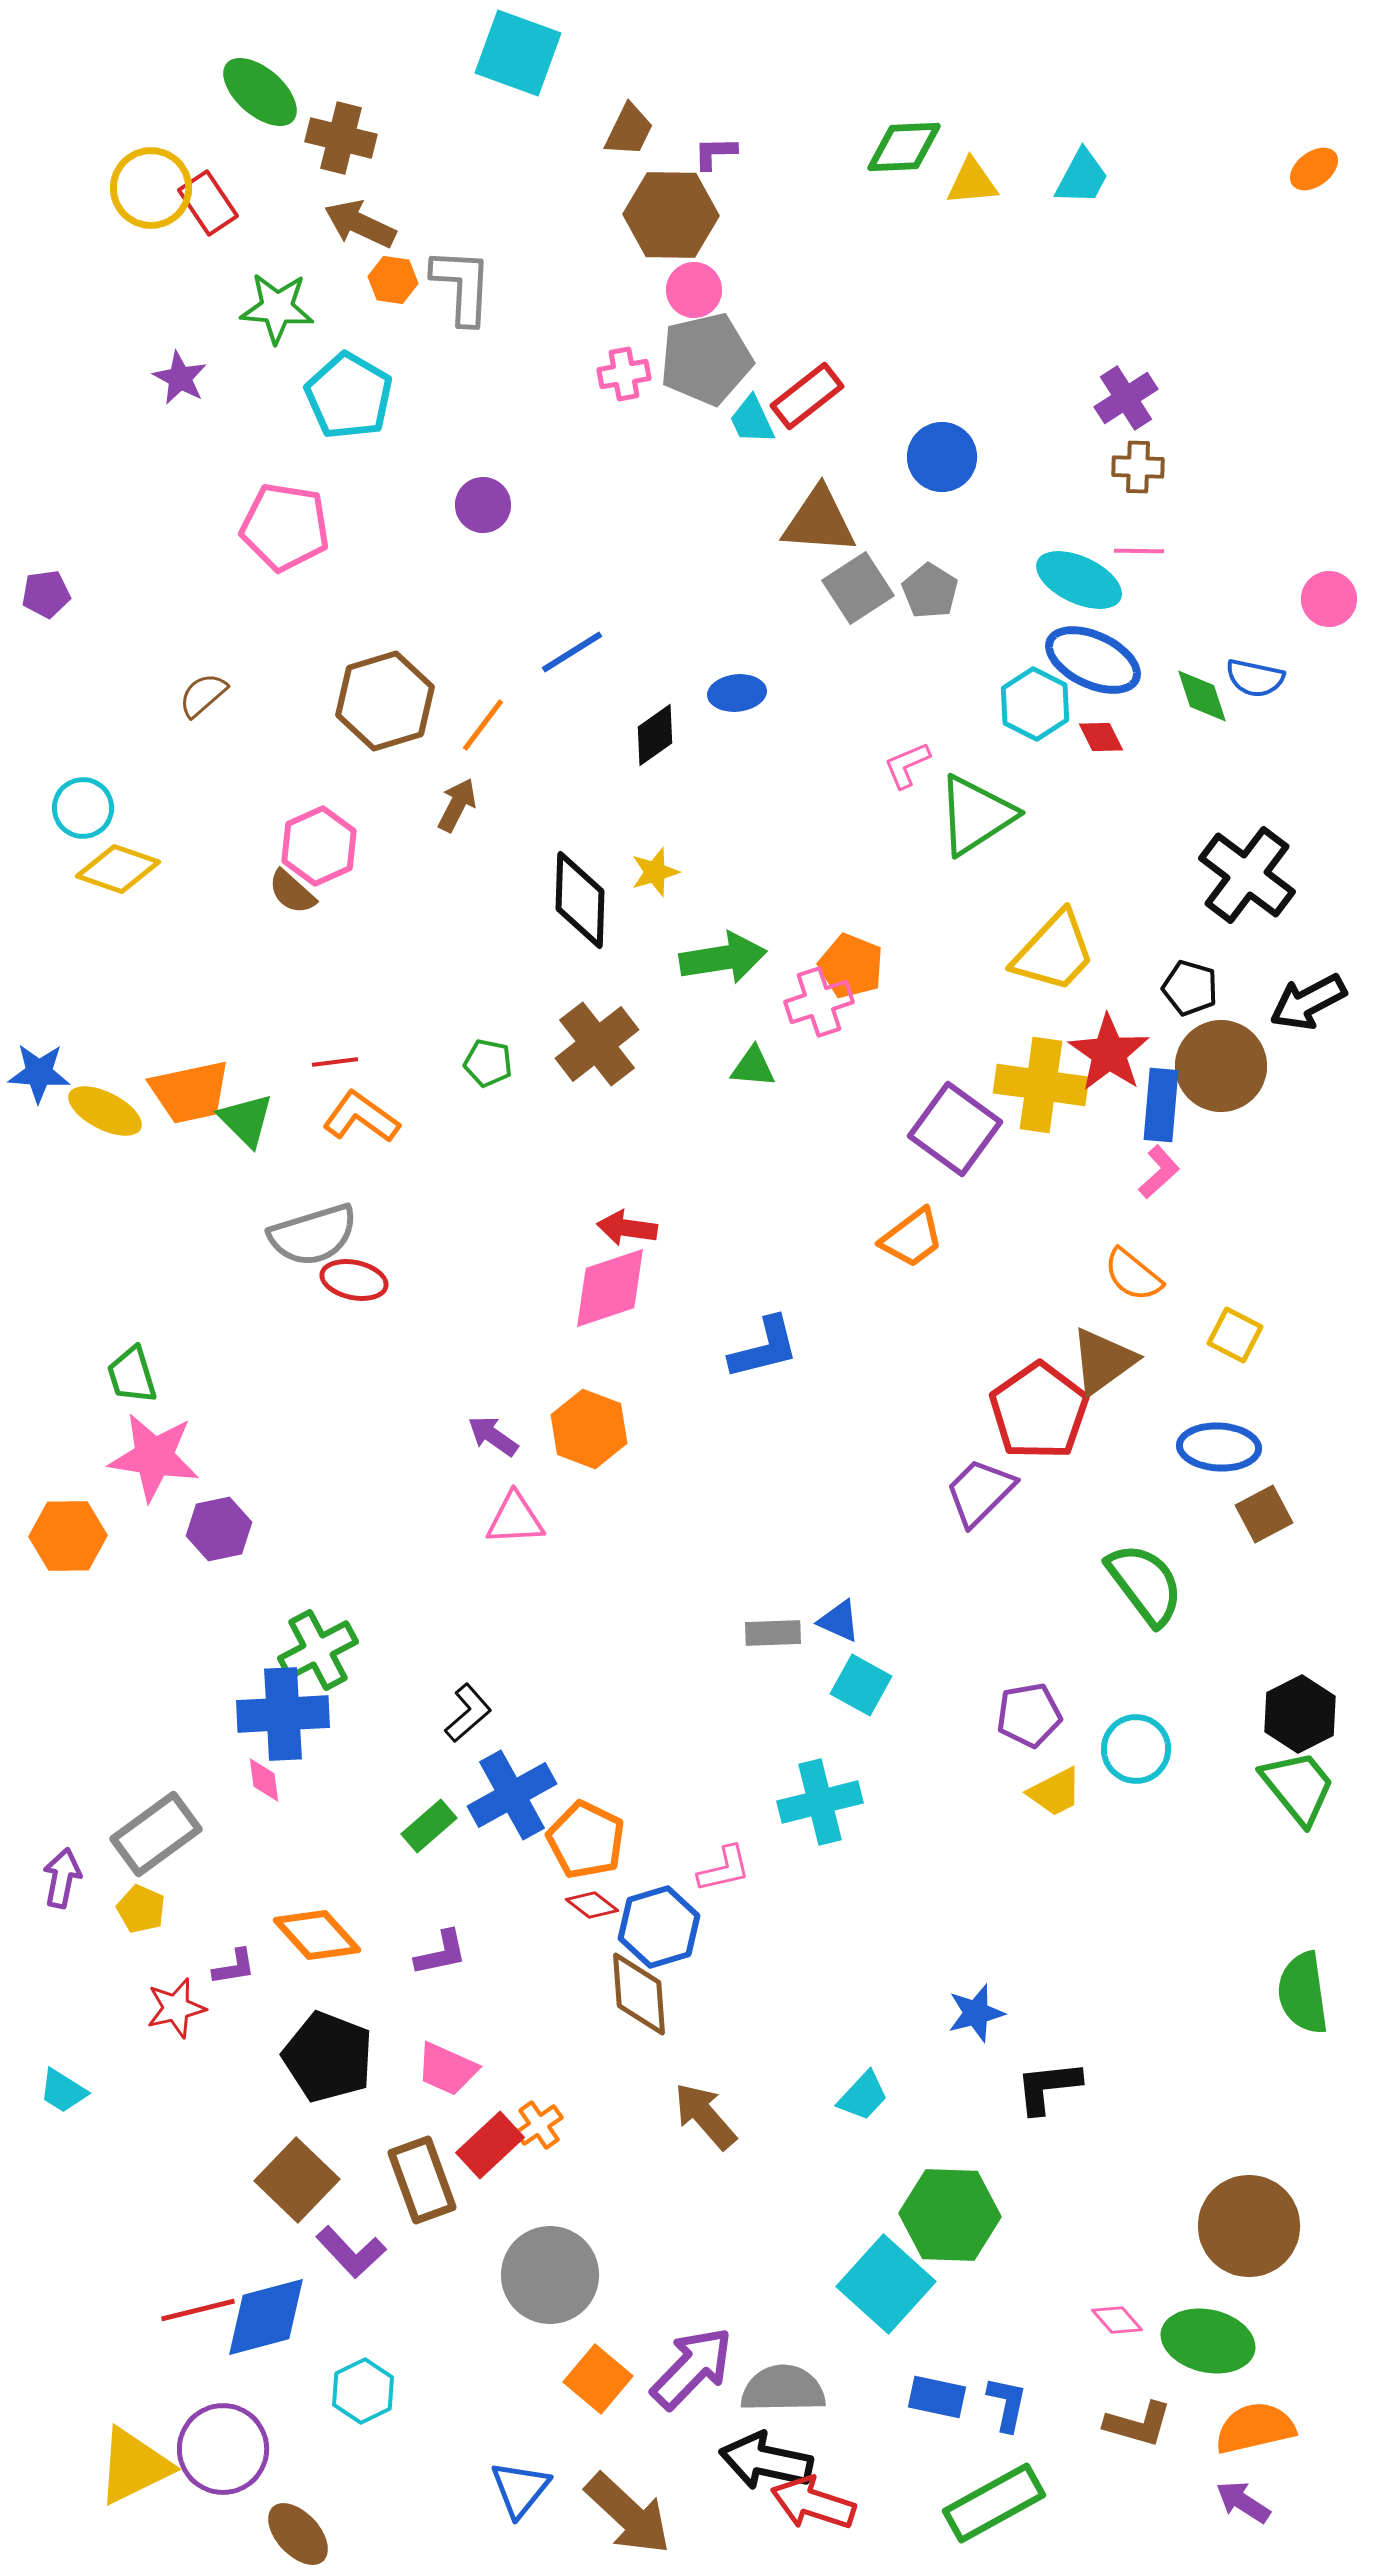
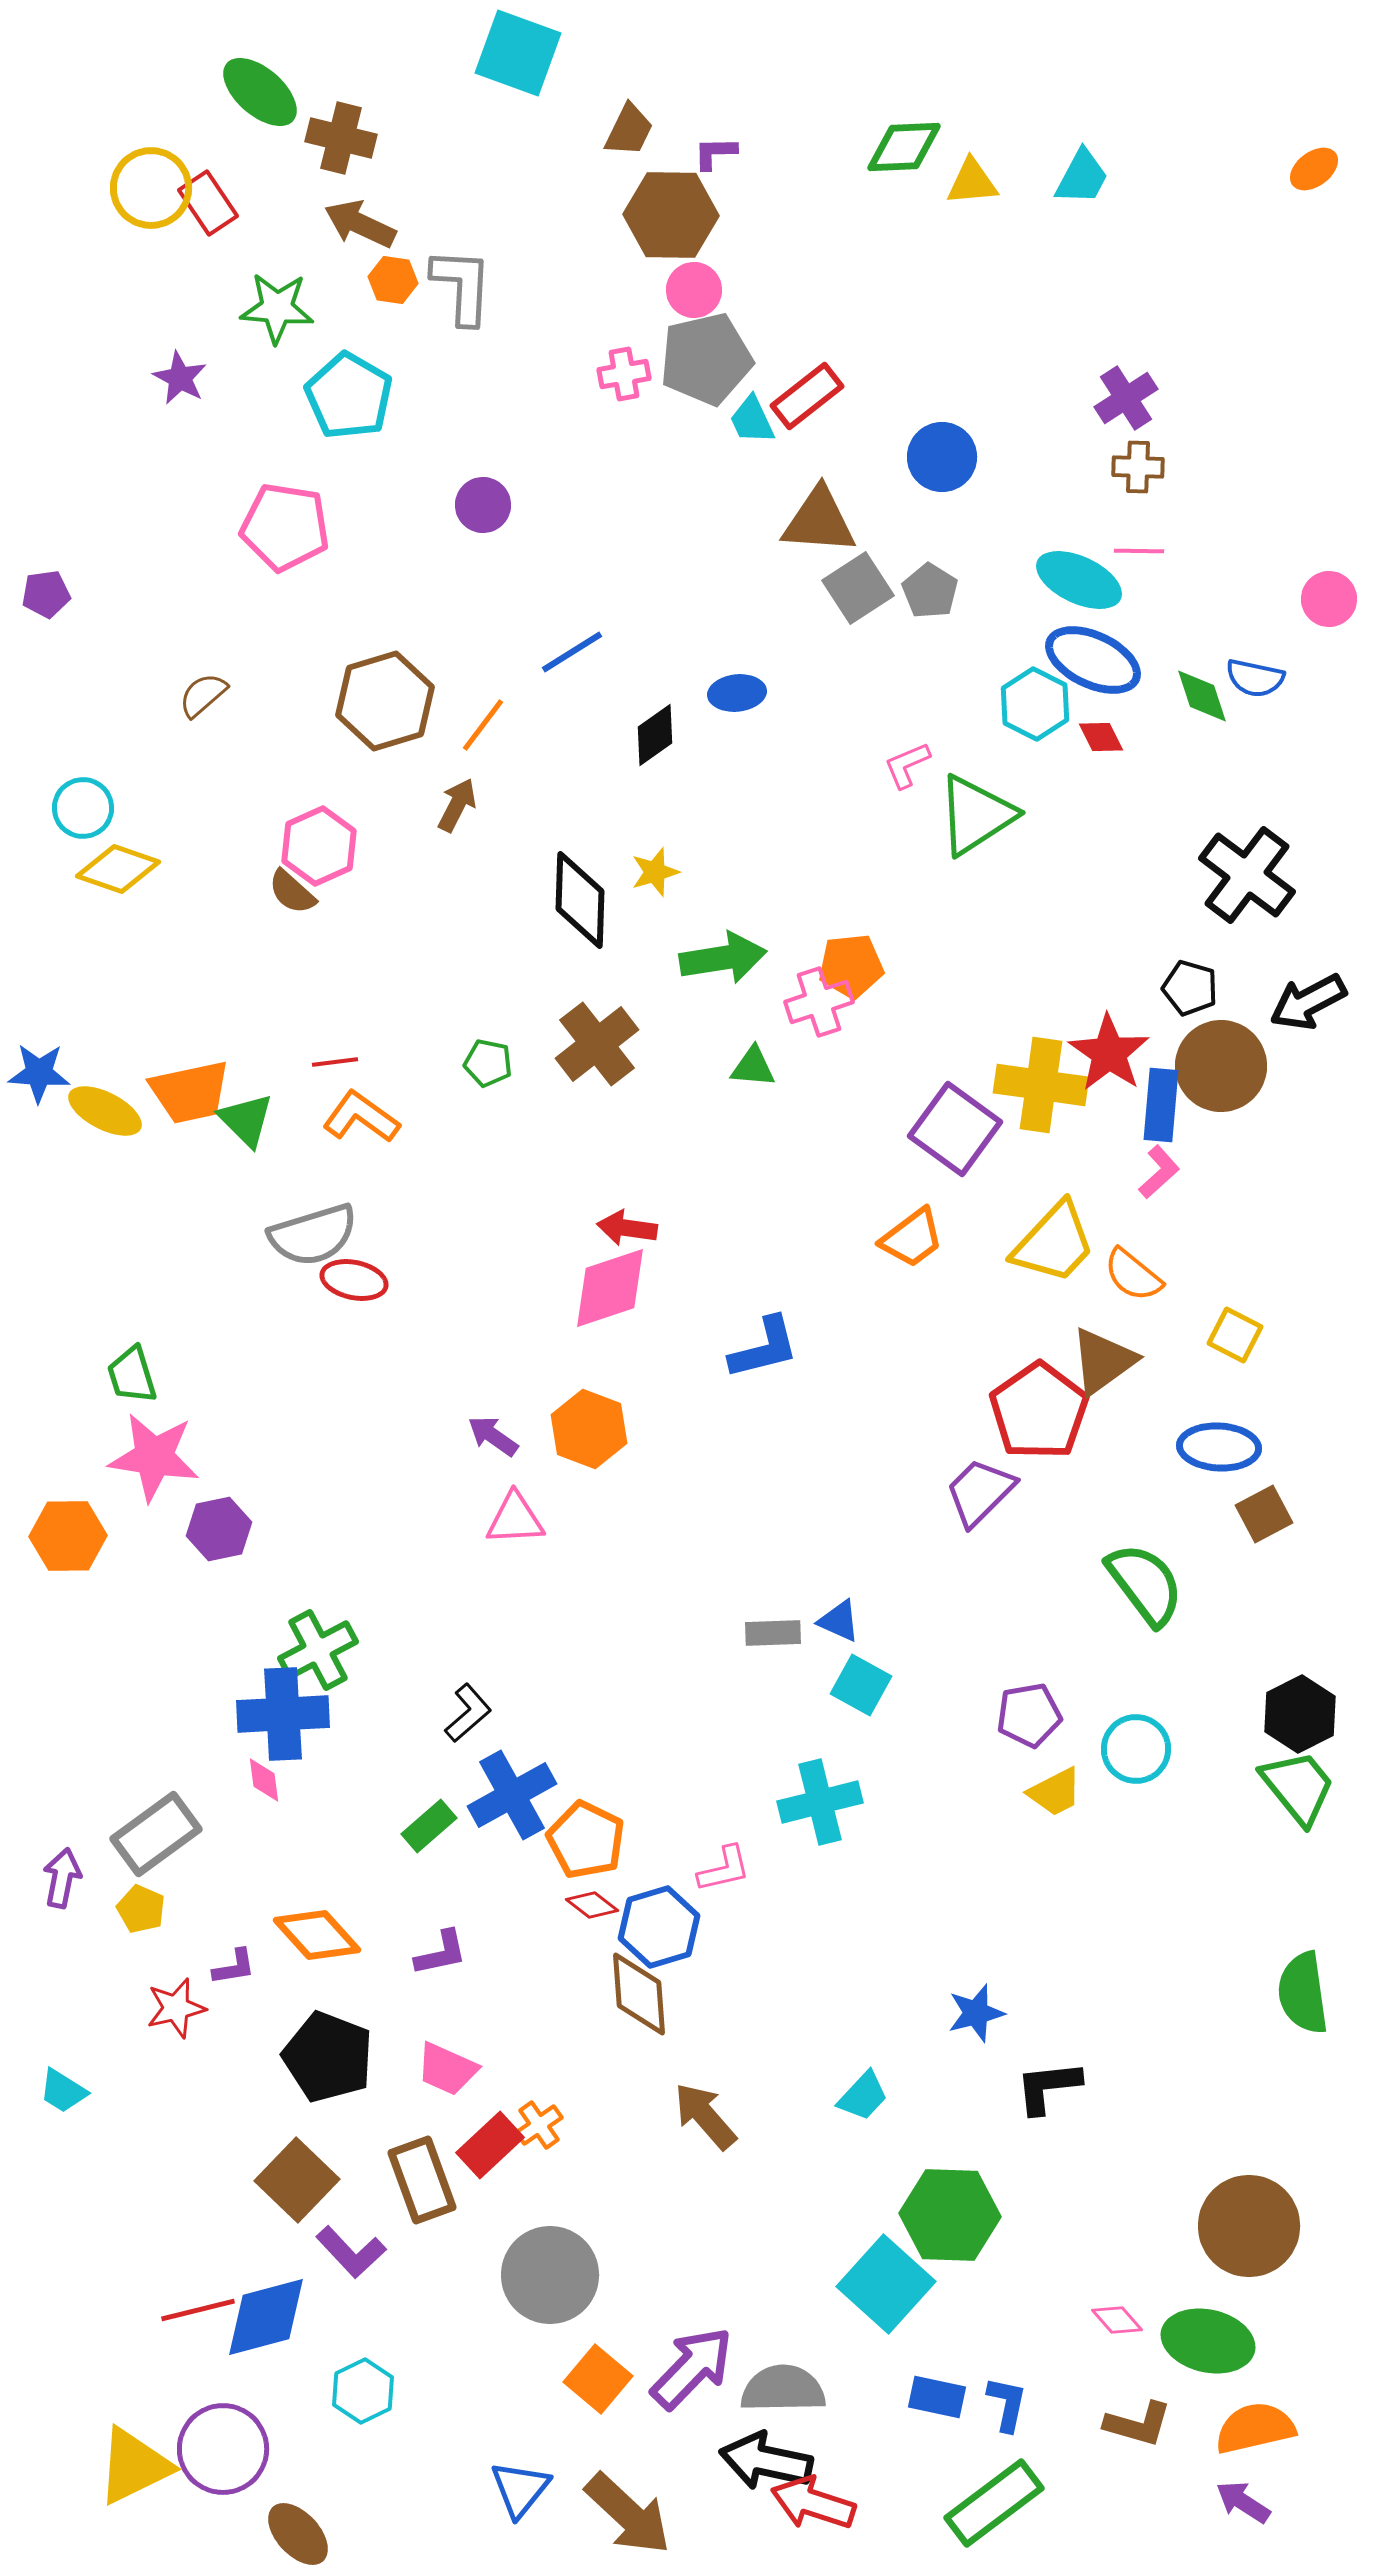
yellow trapezoid at (1054, 952): moved 291 px down
orange pentagon at (851, 966): rotated 28 degrees counterclockwise
green rectangle at (994, 2503): rotated 8 degrees counterclockwise
